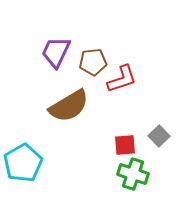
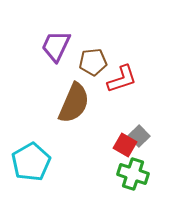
purple trapezoid: moved 6 px up
brown semicircle: moved 5 px right, 3 px up; rotated 36 degrees counterclockwise
gray square: moved 20 px left
red square: rotated 35 degrees clockwise
cyan pentagon: moved 8 px right, 1 px up
